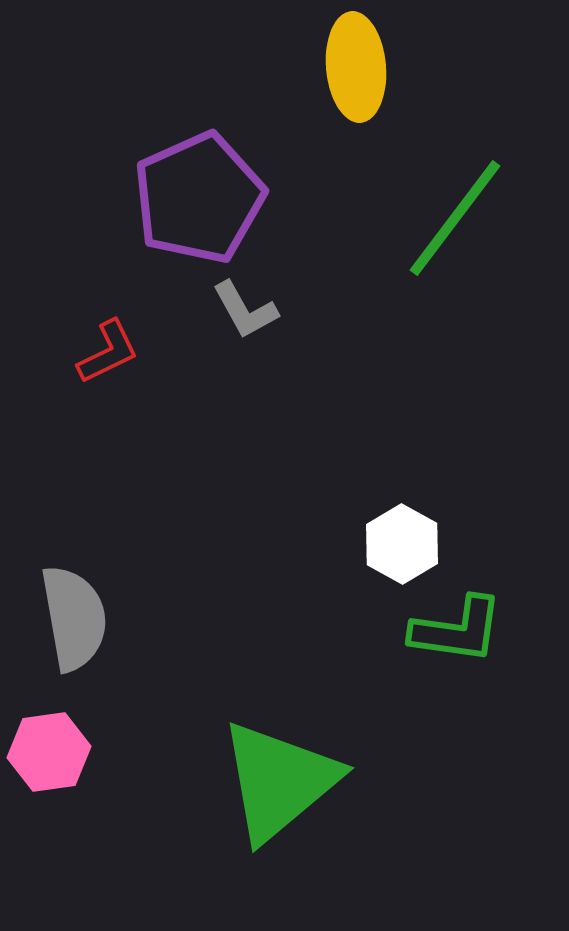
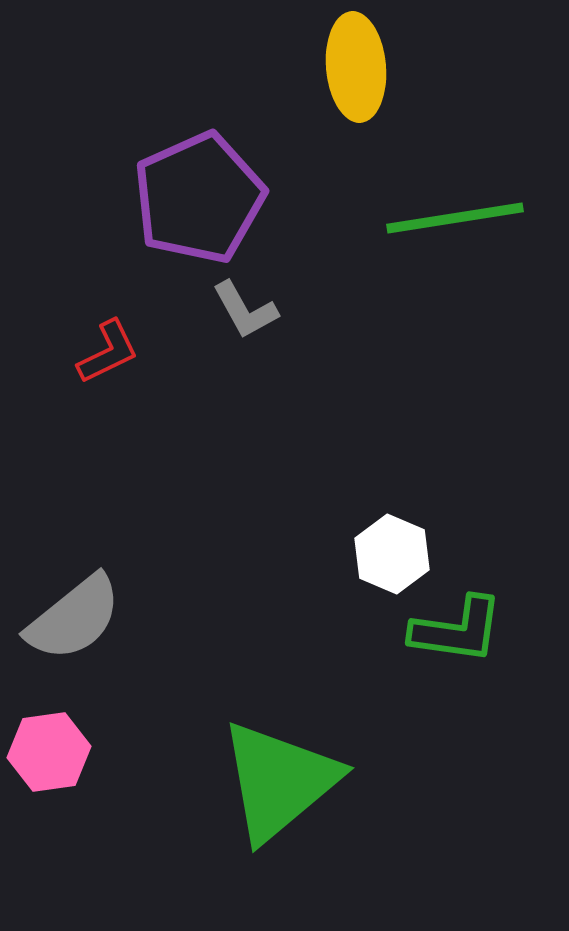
green line: rotated 44 degrees clockwise
white hexagon: moved 10 px left, 10 px down; rotated 6 degrees counterclockwise
gray semicircle: rotated 61 degrees clockwise
